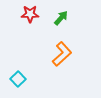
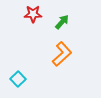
red star: moved 3 px right
green arrow: moved 1 px right, 4 px down
